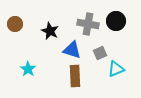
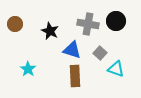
gray square: rotated 24 degrees counterclockwise
cyan triangle: rotated 42 degrees clockwise
